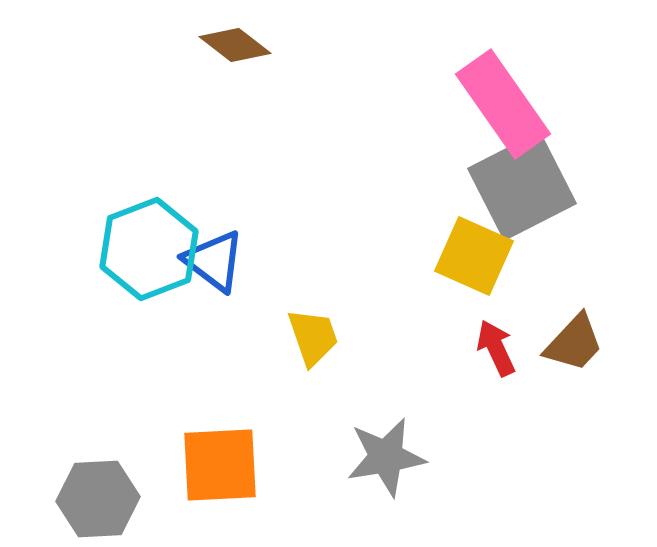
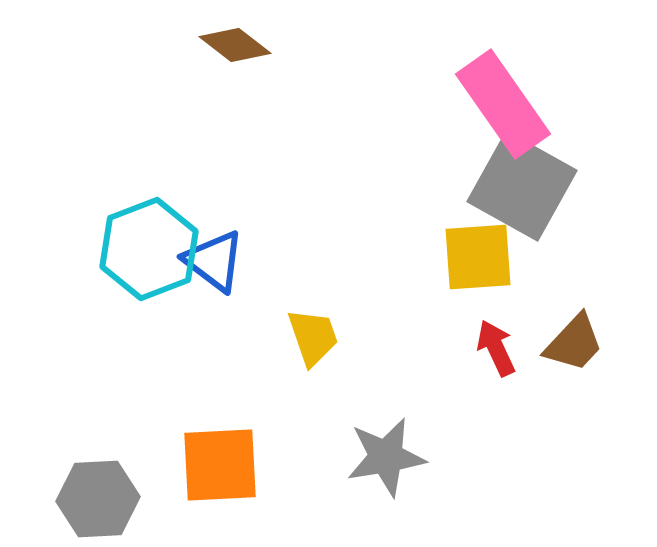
gray square: rotated 34 degrees counterclockwise
yellow square: moved 4 px right, 1 px down; rotated 28 degrees counterclockwise
